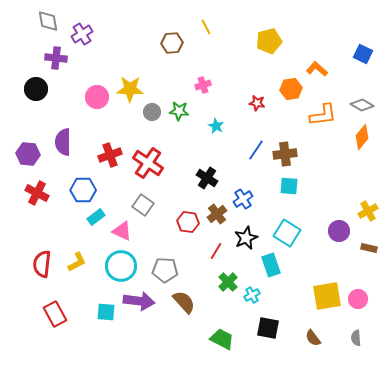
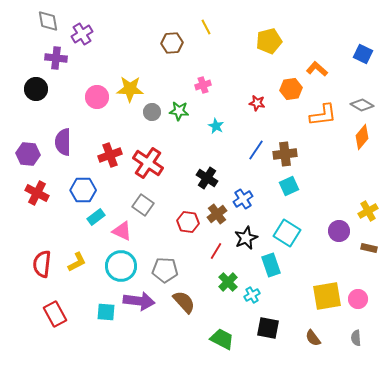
cyan square at (289, 186): rotated 30 degrees counterclockwise
